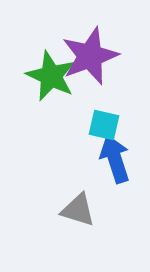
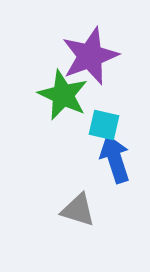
green star: moved 12 px right, 19 px down
